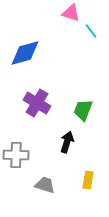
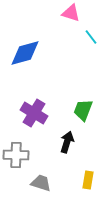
cyan line: moved 6 px down
purple cross: moved 3 px left, 10 px down
gray trapezoid: moved 4 px left, 2 px up
